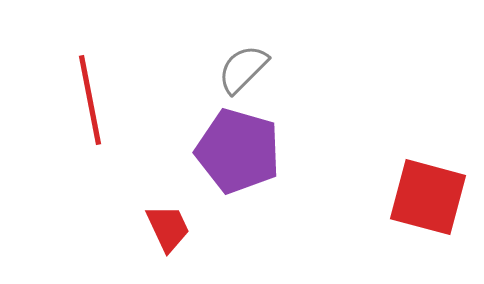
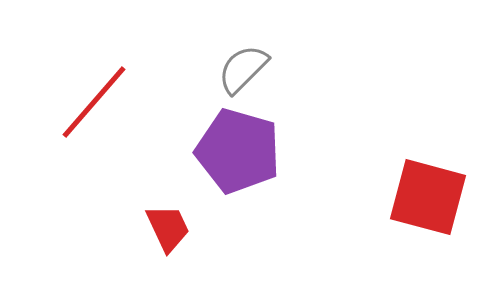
red line: moved 4 px right, 2 px down; rotated 52 degrees clockwise
